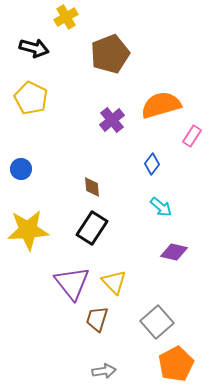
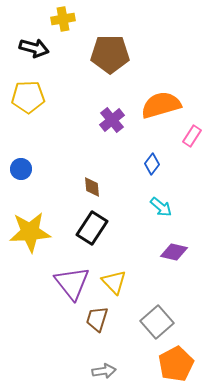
yellow cross: moved 3 px left, 2 px down; rotated 20 degrees clockwise
brown pentagon: rotated 21 degrees clockwise
yellow pentagon: moved 3 px left, 1 px up; rotated 28 degrees counterclockwise
yellow star: moved 2 px right, 2 px down
